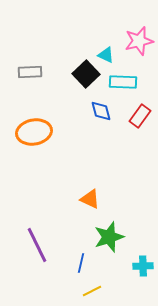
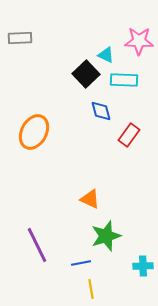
pink star: rotated 16 degrees clockwise
gray rectangle: moved 10 px left, 34 px up
cyan rectangle: moved 1 px right, 2 px up
red rectangle: moved 11 px left, 19 px down
orange ellipse: rotated 52 degrees counterclockwise
green star: moved 3 px left, 1 px up
blue line: rotated 66 degrees clockwise
yellow line: moved 1 px left, 2 px up; rotated 72 degrees counterclockwise
